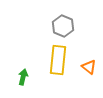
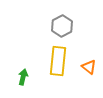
gray hexagon: moved 1 px left; rotated 10 degrees clockwise
yellow rectangle: moved 1 px down
